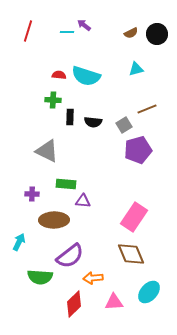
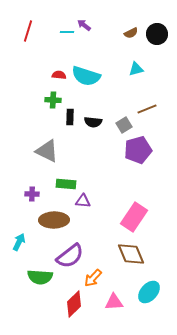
orange arrow: rotated 42 degrees counterclockwise
